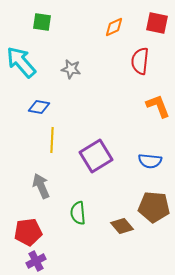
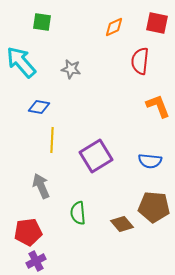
brown diamond: moved 2 px up
